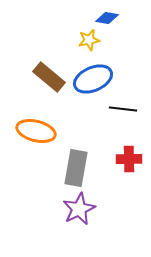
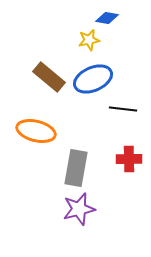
purple star: rotated 12 degrees clockwise
